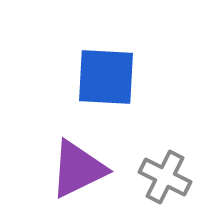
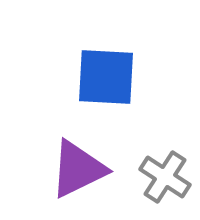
gray cross: rotated 6 degrees clockwise
